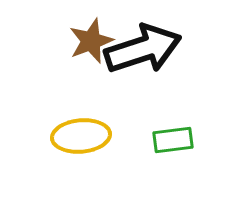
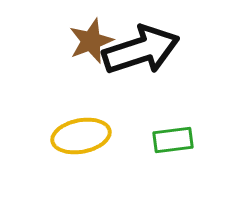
black arrow: moved 2 px left, 1 px down
yellow ellipse: rotated 6 degrees counterclockwise
